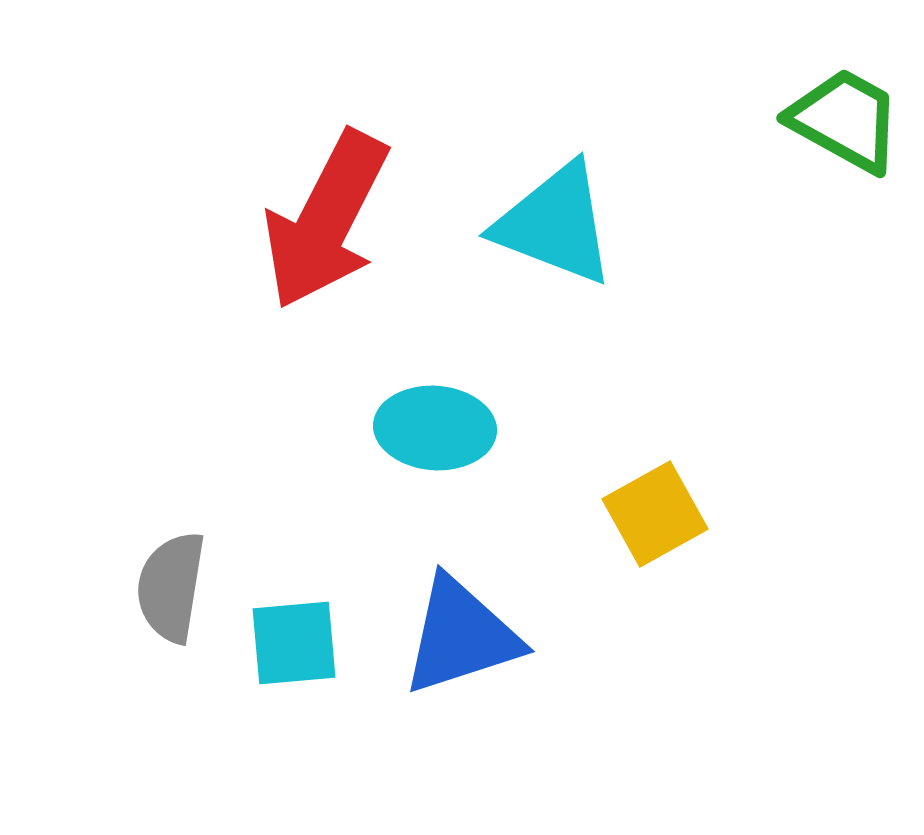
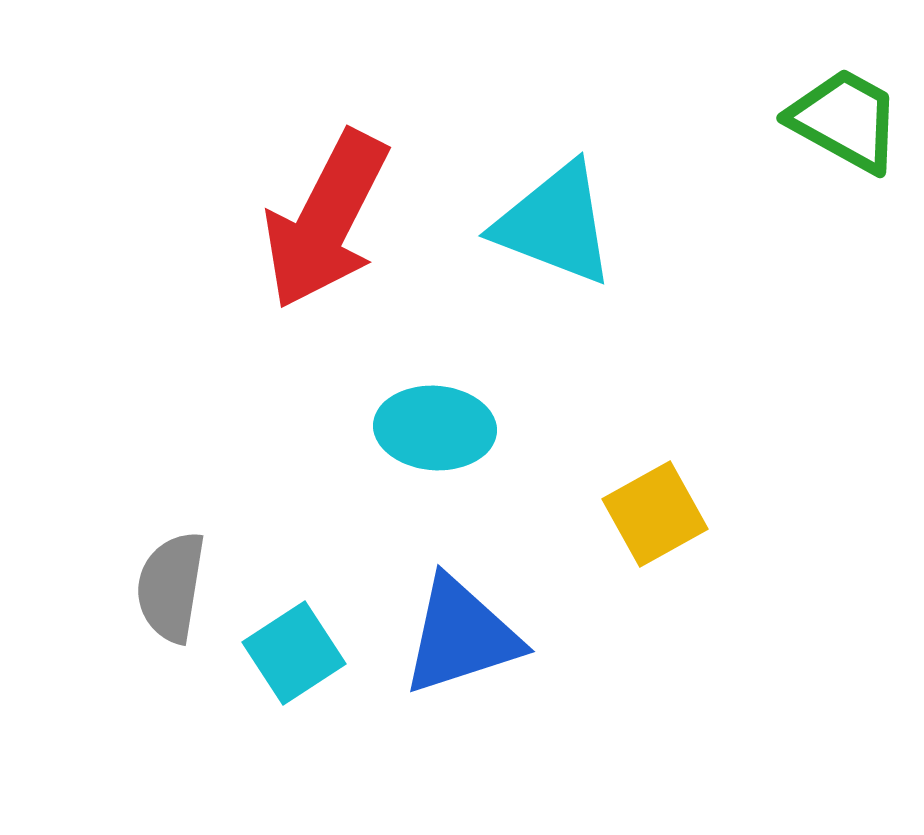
cyan square: moved 10 px down; rotated 28 degrees counterclockwise
